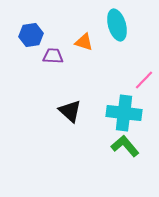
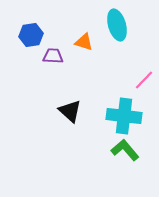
cyan cross: moved 3 px down
green L-shape: moved 4 px down
